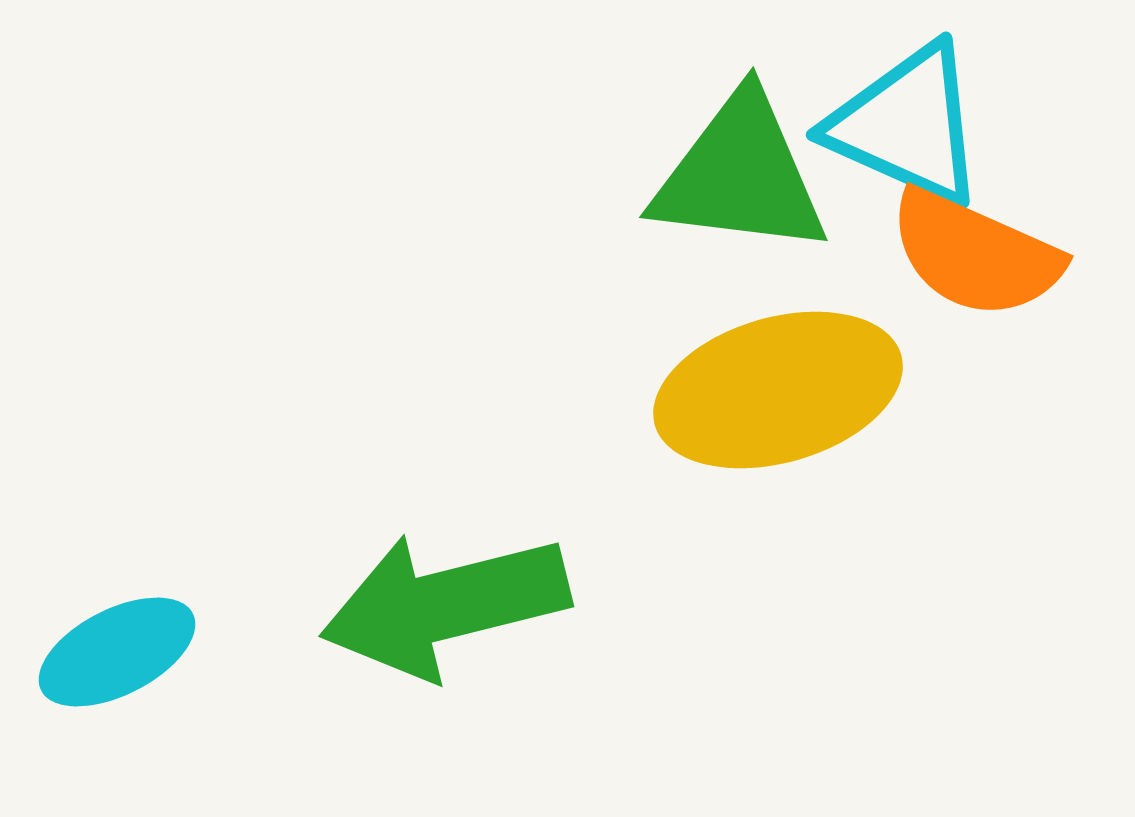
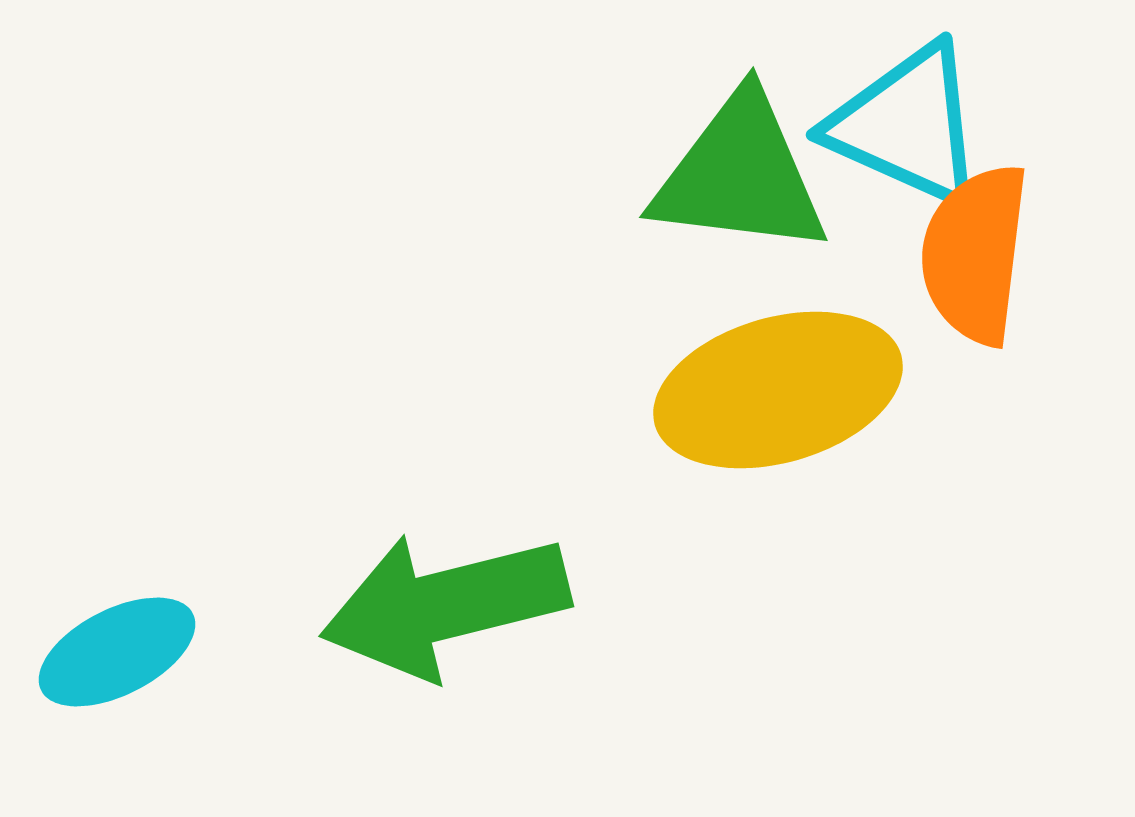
orange semicircle: rotated 73 degrees clockwise
